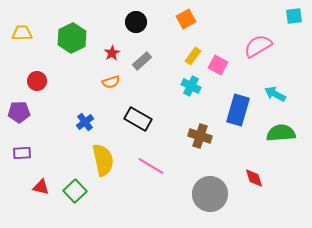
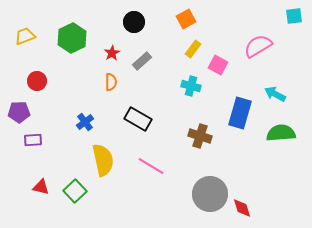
black circle: moved 2 px left
yellow trapezoid: moved 3 px right, 3 px down; rotated 20 degrees counterclockwise
yellow rectangle: moved 7 px up
orange semicircle: rotated 72 degrees counterclockwise
cyan cross: rotated 12 degrees counterclockwise
blue rectangle: moved 2 px right, 3 px down
purple rectangle: moved 11 px right, 13 px up
red diamond: moved 12 px left, 30 px down
